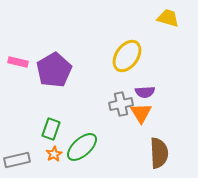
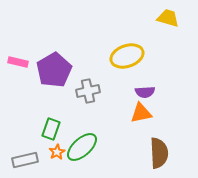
yellow ellipse: rotated 36 degrees clockwise
gray cross: moved 33 px left, 13 px up
orange triangle: rotated 50 degrees clockwise
orange star: moved 3 px right, 2 px up
gray rectangle: moved 8 px right
